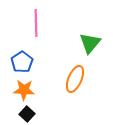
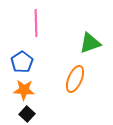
green triangle: rotated 30 degrees clockwise
